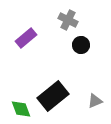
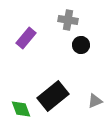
gray cross: rotated 18 degrees counterclockwise
purple rectangle: rotated 10 degrees counterclockwise
